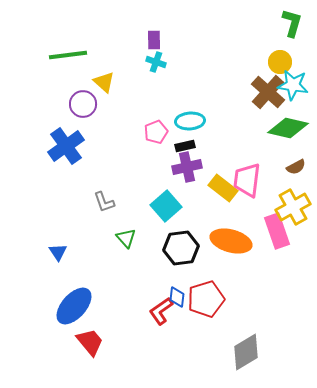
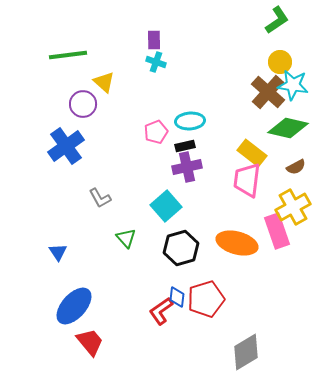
green L-shape: moved 15 px left, 3 px up; rotated 40 degrees clockwise
yellow rectangle: moved 29 px right, 35 px up
gray L-shape: moved 4 px left, 4 px up; rotated 10 degrees counterclockwise
orange ellipse: moved 6 px right, 2 px down
black hexagon: rotated 8 degrees counterclockwise
